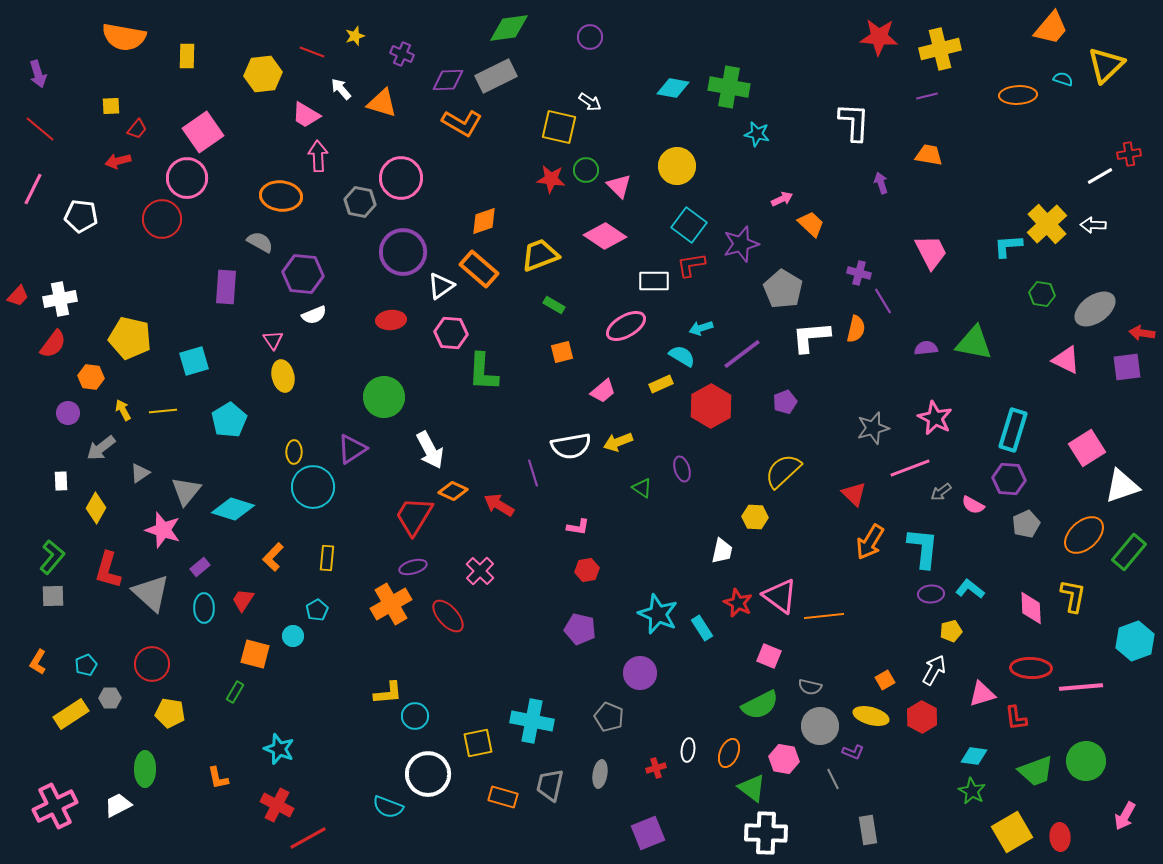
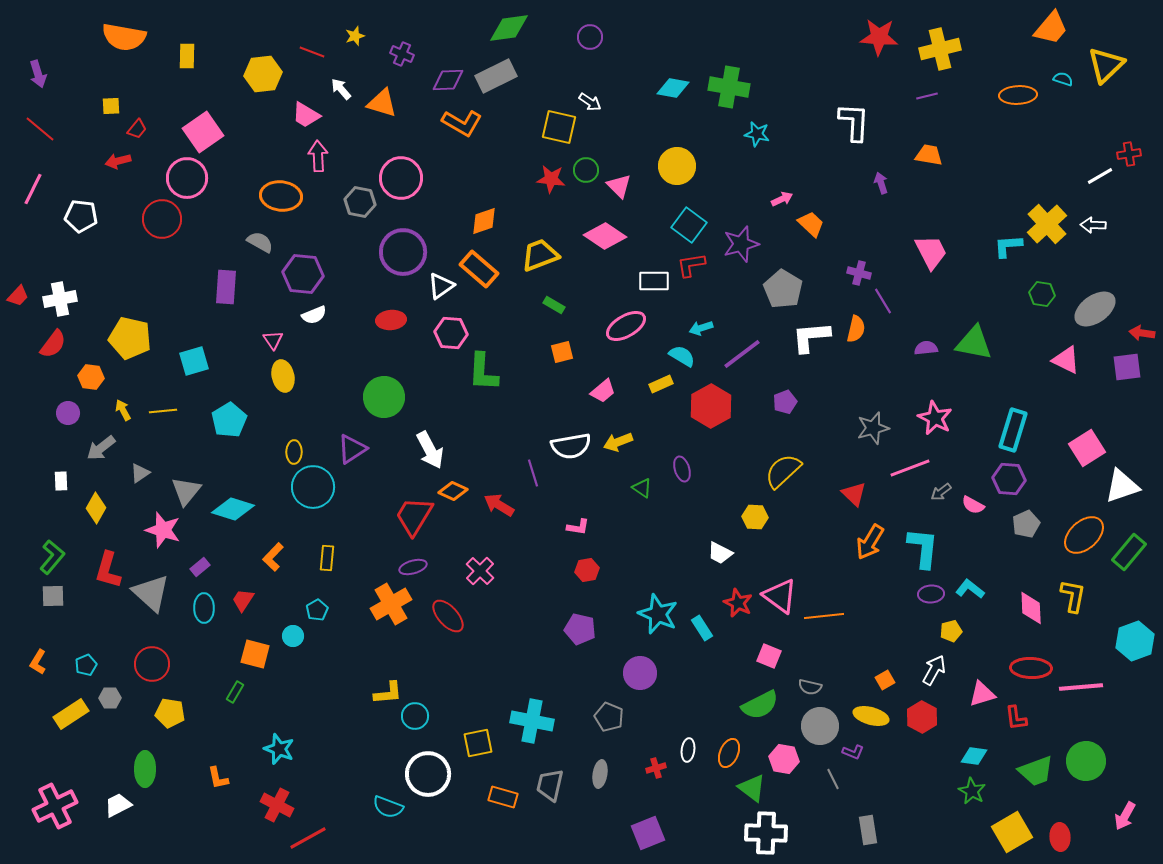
white trapezoid at (722, 551): moved 2 px left, 2 px down; rotated 104 degrees clockwise
